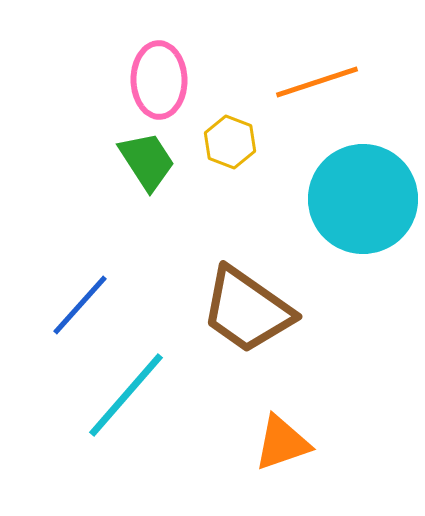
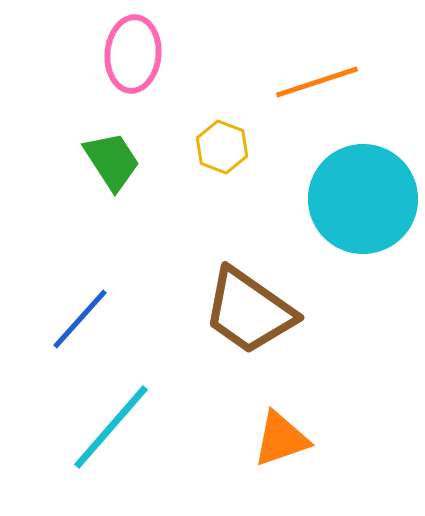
pink ellipse: moved 26 px left, 26 px up; rotated 6 degrees clockwise
yellow hexagon: moved 8 px left, 5 px down
green trapezoid: moved 35 px left
blue line: moved 14 px down
brown trapezoid: moved 2 px right, 1 px down
cyan line: moved 15 px left, 32 px down
orange triangle: moved 1 px left, 4 px up
